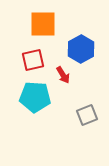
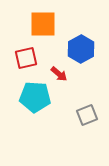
red square: moved 7 px left, 2 px up
red arrow: moved 4 px left, 1 px up; rotated 18 degrees counterclockwise
